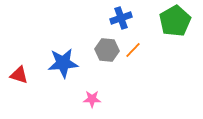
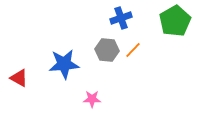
blue star: moved 1 px right, 1 px down
red triangle: moved 3 px down; rotated 12 degrees clockwise
